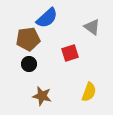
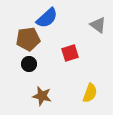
gray triangle: moved 6 px right, 2 px up
yellow semicircle: moved 1 px right, 1 px down
